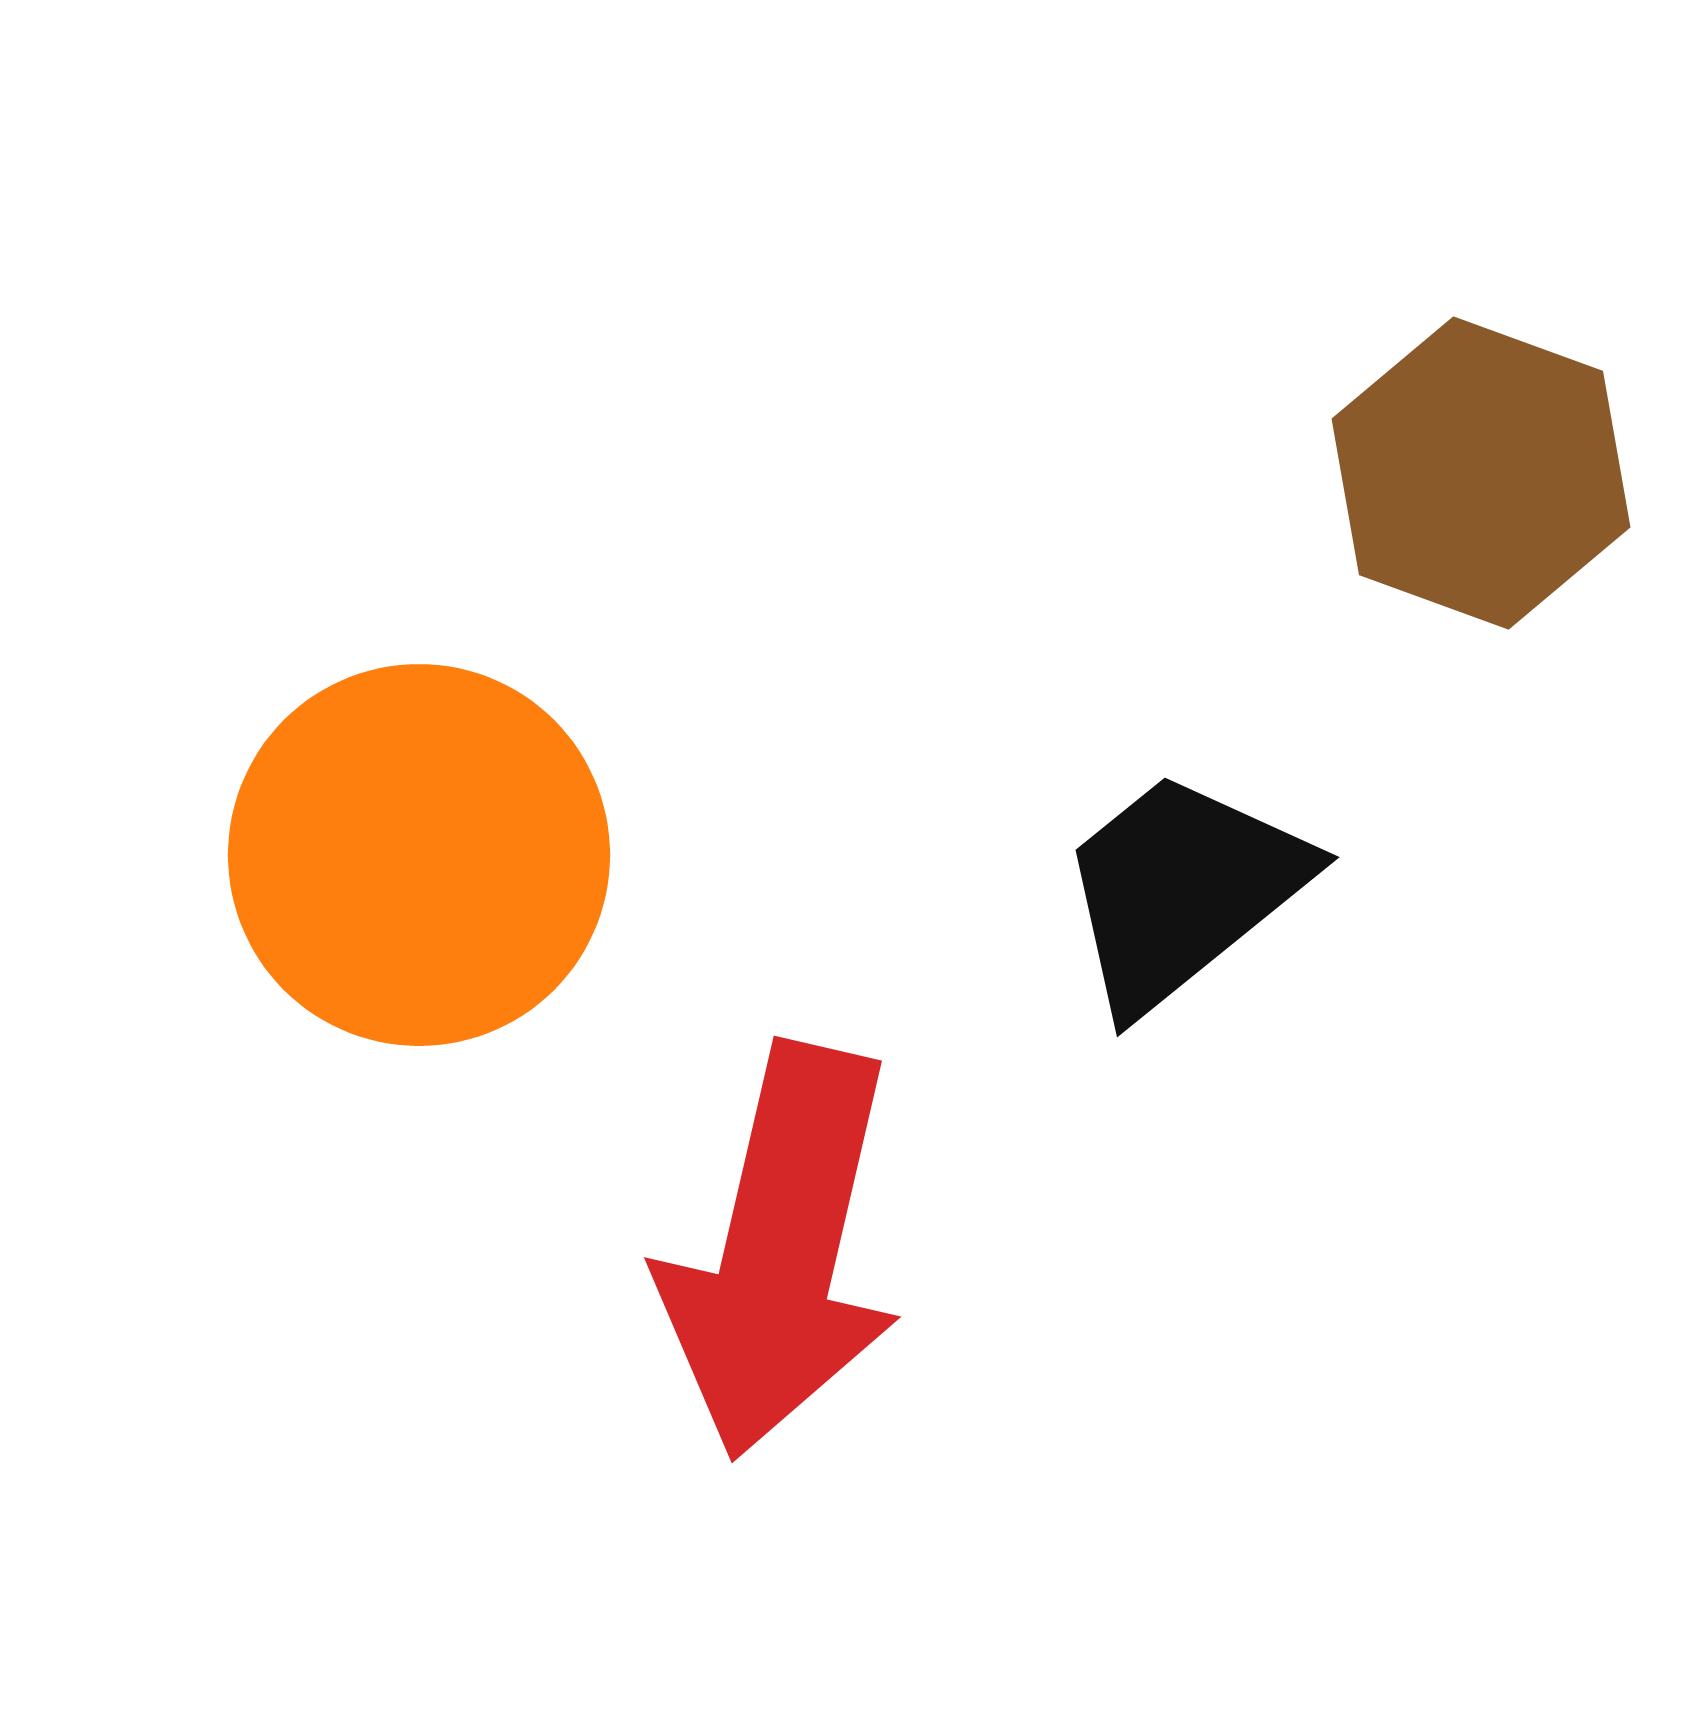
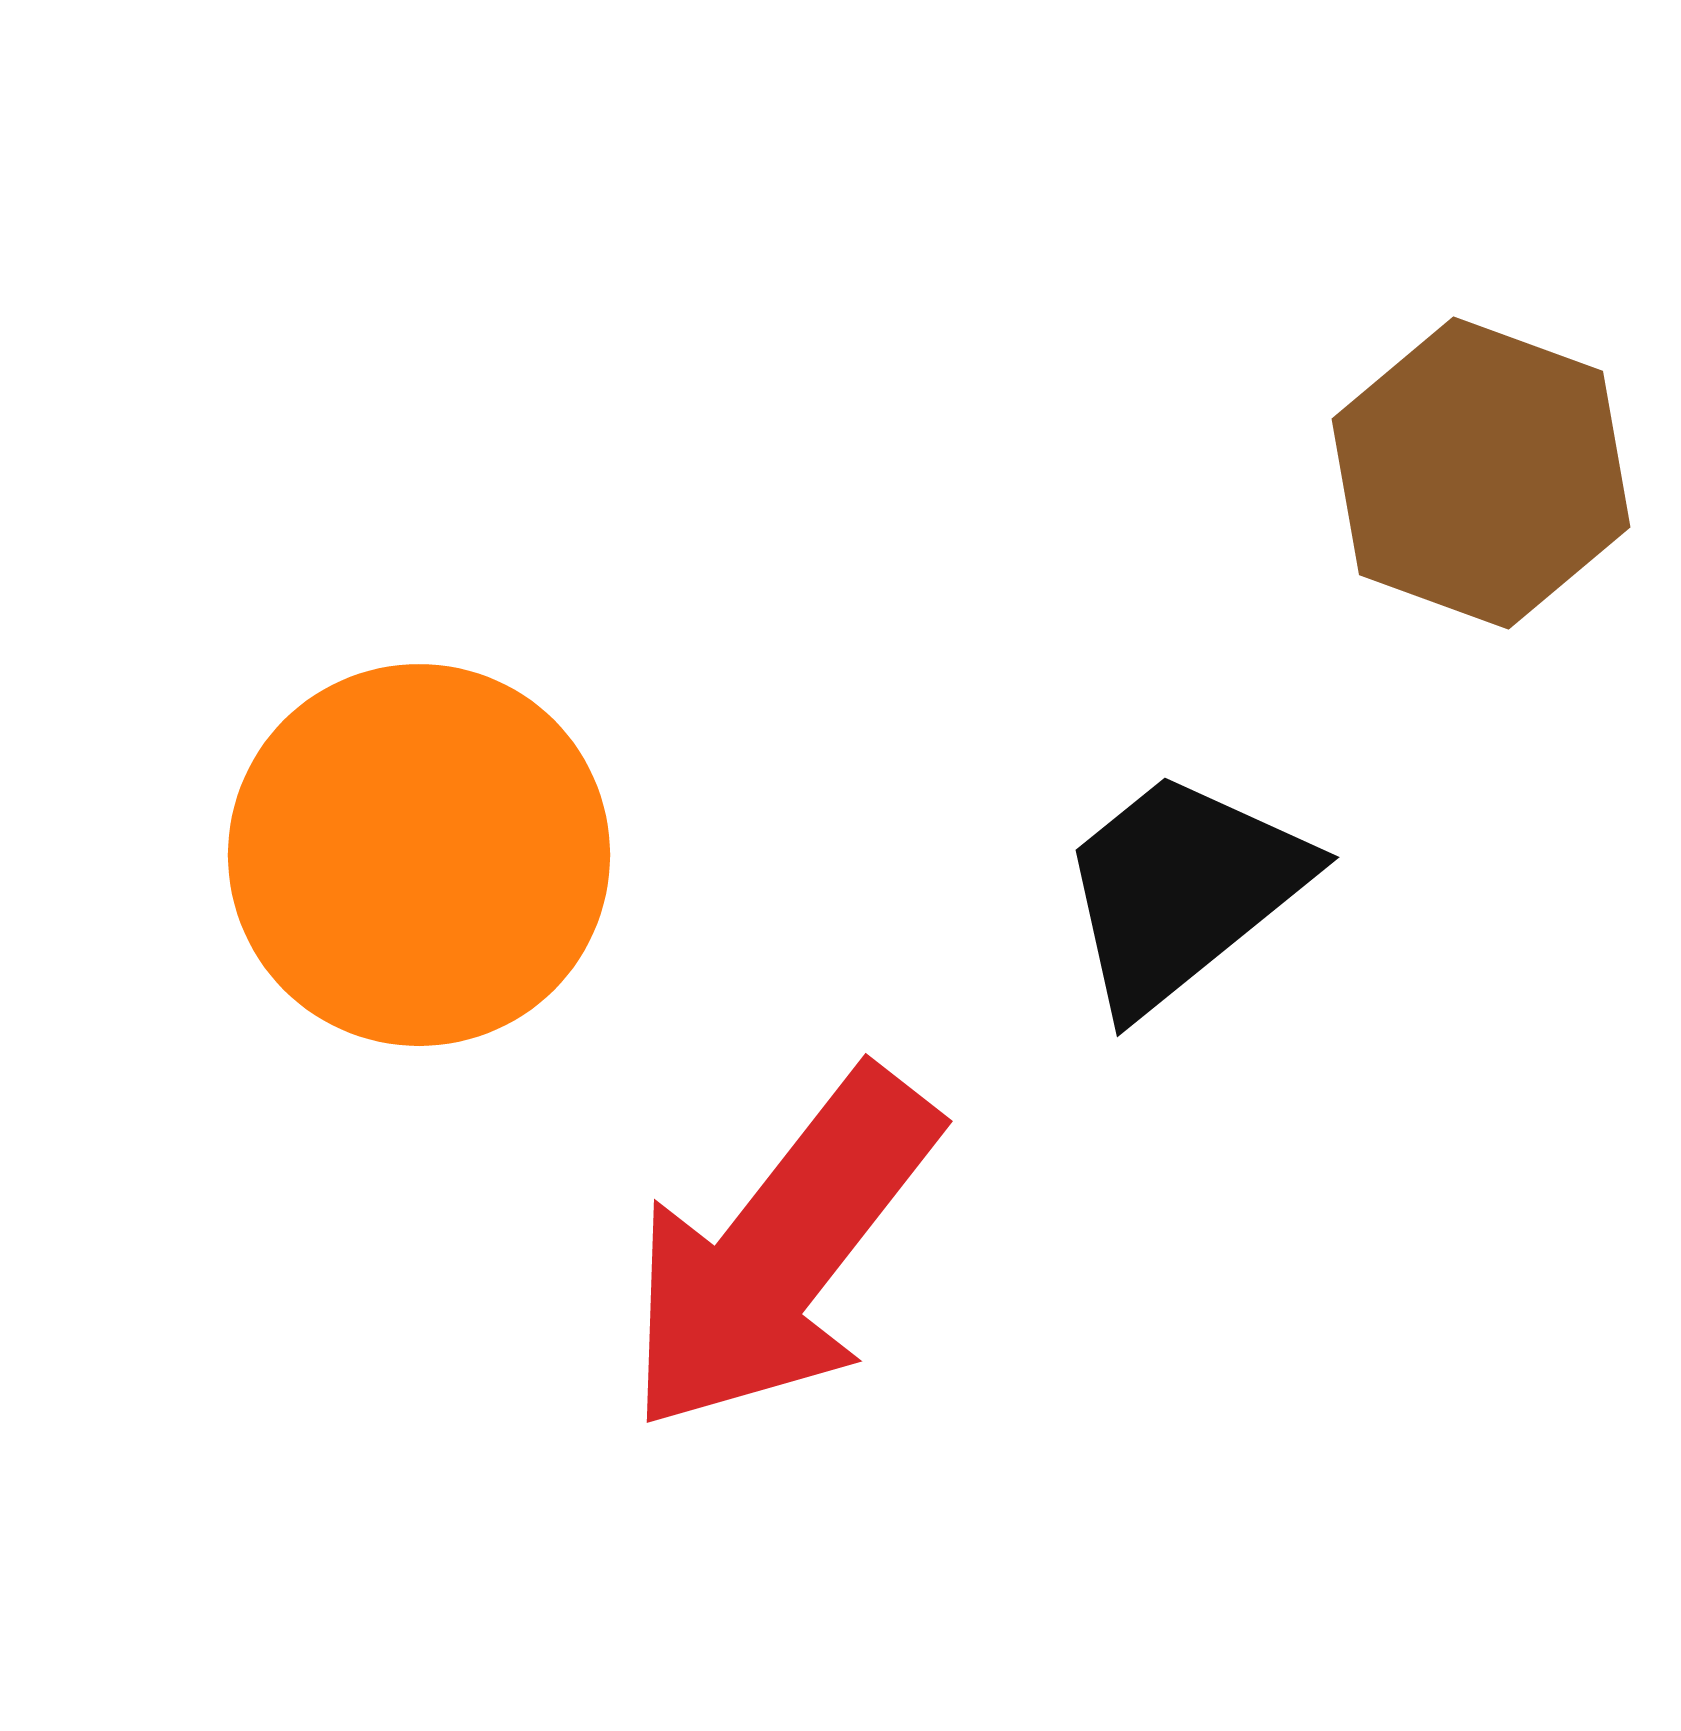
red arrow: rotated 25 degrees clockwise
